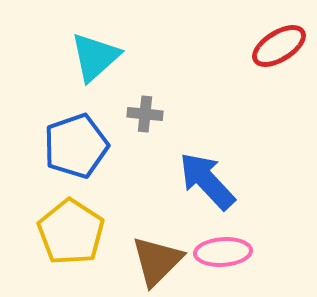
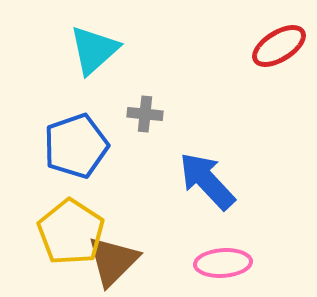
cyan triangle: moved 1 px left, 7 px up
pink ellipse: moved 11 px down
brown triangle: moved 44 px left
